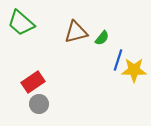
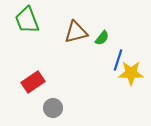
green trapezoid: moved 6 px right, 3 px up; rotated 28 degrees clockwise
yellow star: moved 3 px left, 3 px down
gray circle: moved 14 px right, 4 px down
